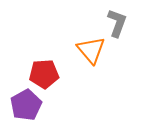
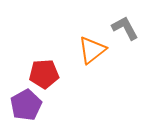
gray L-shape: moved 8 px right, 5 px down; rotated 48 degrees counterclockwise
orange triangle: moved 1 px right; rotated 32 degrees clockwise
